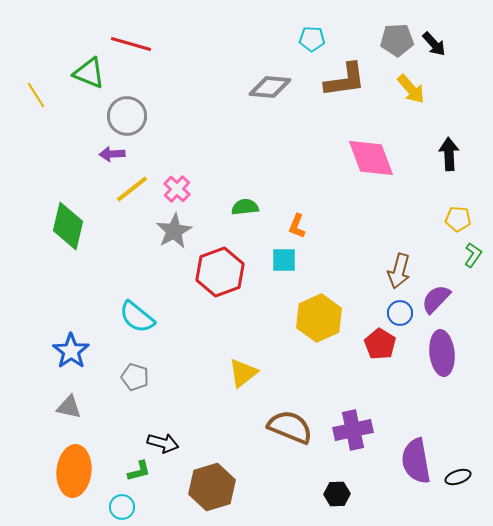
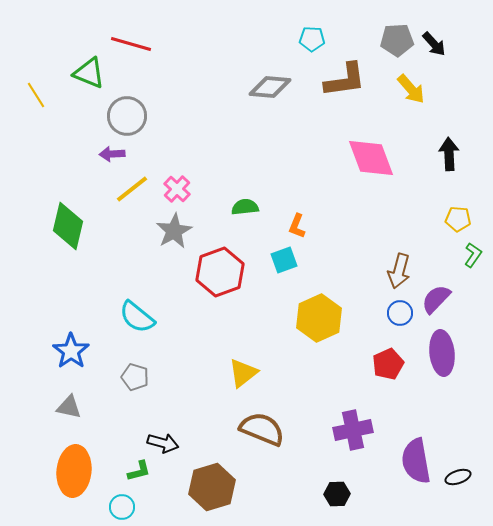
cyan square at (284, 260): rotated 20 degrees counterclockwise
red pentagon at (380, 344): moved 8 px right, 20 px down; rotated 16 degrees clockwise
brown semicircle at (290, 427): moved 28 px left, 2 px down
